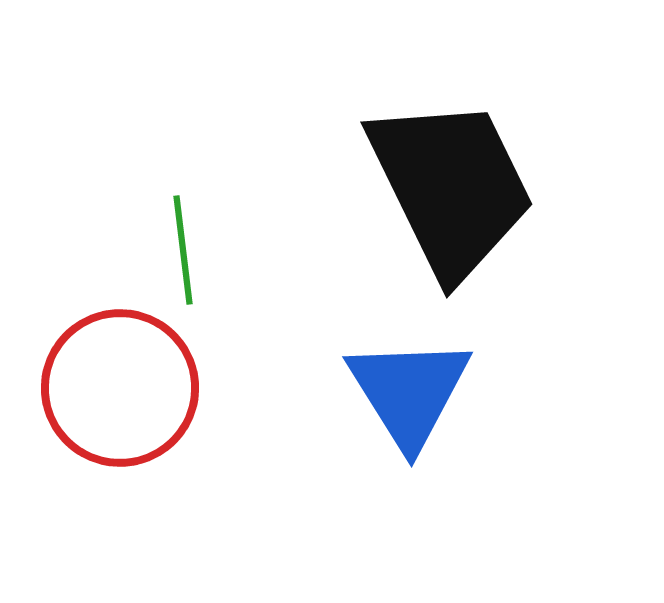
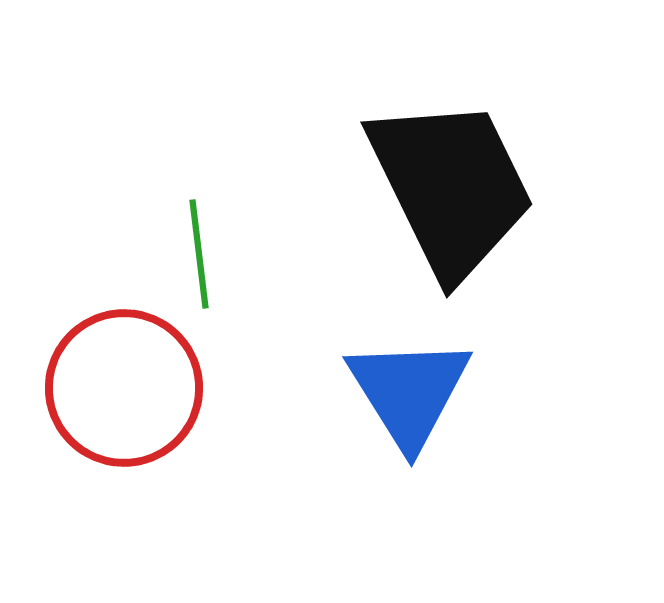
green line: moved 16 px right, 4 px down
red circle: moved 4 px right
